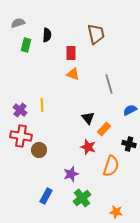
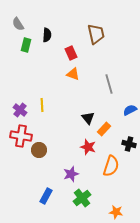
gray semicircle: moved 1 px down; rotated 104 degrees counterclockwise
red rectangle: rotated 24 degrees counterclockwise
